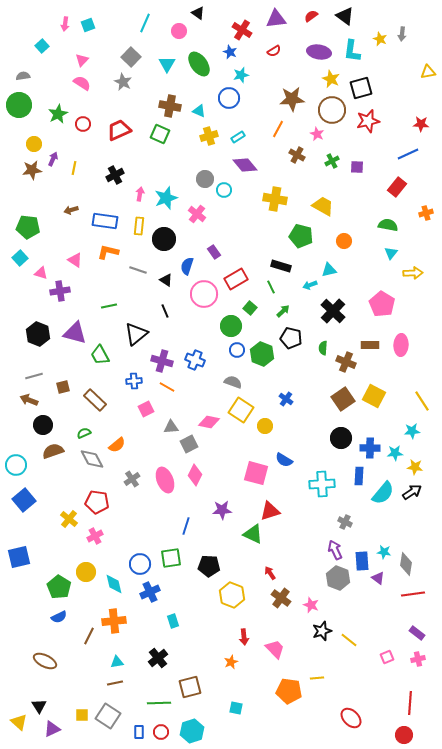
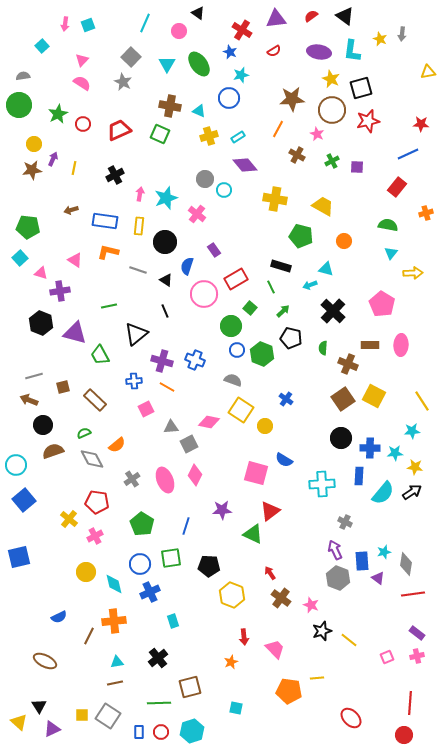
black circle at (164, 239): moved 1 px right, 3 px down
purple rectangle at (214, 252): moved 2 px up
cyan triangle at (329, 270): moved 3 px left, 1 px up; rotated 28 degrees clockwise
black hexagon at (38, 334): moved 3 px right, 11 px up
brown cross at (346, 362): moved 2 px right, 2 px down
gray semicircle at (233, 382): moved 2 px up
red triangle at (270, 511): rotated 20 degrees counterclockwise
cyan star at (384, 552): rotated 24 degrees counterclockwise
green pentagon at (59, 587): moved 83 px right, 63 px up
pink cross at (418, 659): moved 1 px left, 3 px up
